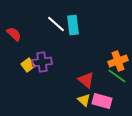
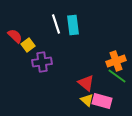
white line: rotated 30 degrees clockwise
red semicircle: moved 1 px right, 2 px down
orange cross: moved 2 px left
yellow square: moved 20 px up
red triangle: moved 3 px down
yellow triangle: moved 3 px right
